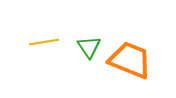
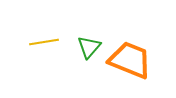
green triangle: rotated 15 degrees clockwise
